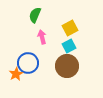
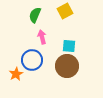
yellow square: moved 5 px left, 17 px up
cyan square: rotated 32 degrees clockwise
blue circle: moved 4 px right, 3 px up
